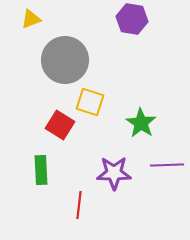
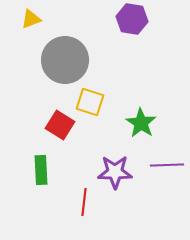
purple star: moved 1 px right, 1 px up
red line: moved 5 px right, 3 px up
